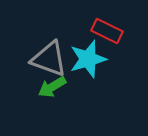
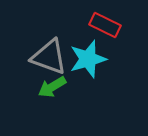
red rectangle: moved 2 px left, 6 px up
gray triangle: moved 2 px up
